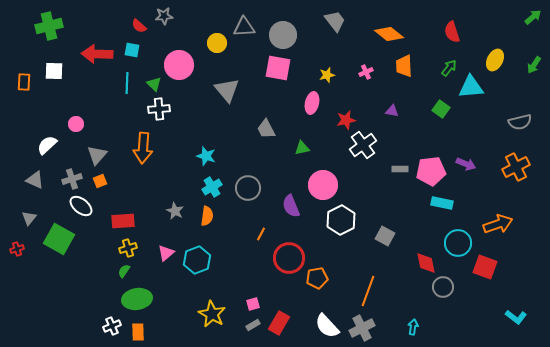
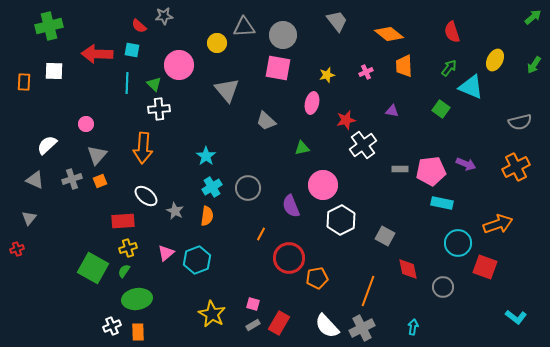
gray trapezoid at (335, 21): moved 2 px right
cyan triangle at (471, 87): rotated 28 degrees clockwise
pink circle at (76, 124): moved 10 px right
gray trapezoid at (266, 129): moved 8 px up; rotated 20 degrees counterclockwise
cyan star at (206, 156): rotated 18 degrees clockwise
white ellipse at (81, 206): moved 65 px right, 10 px up
green square at (59, 239): moved 34 px right, 29 px down
red diamond at (426, 263): moved 18 px left, 6 px down
pink square at (253, 304): rotated 32 degrees clockwise
